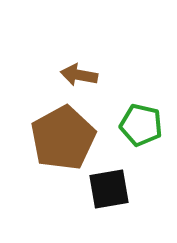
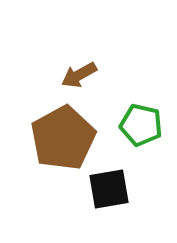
brown arrow: rotated 39 degrees counterclockwise
